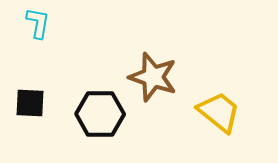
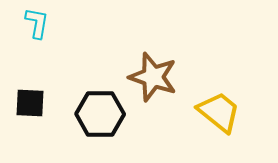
cyan L-shape: moved 1 px left
